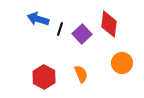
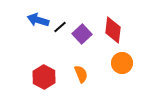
blue arrow: moved 1 px down
red diamond: moved 4 px right, 6 px down
black line: moved 2 px up; rotated 32 degrees clockwise
